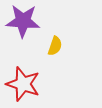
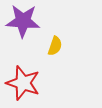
red star: moved 1 px up
